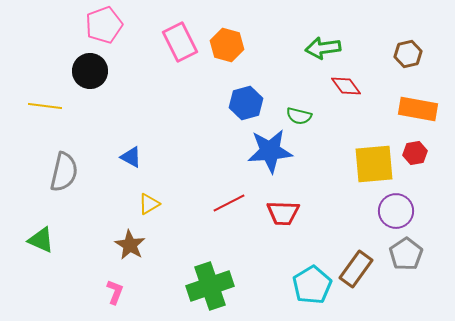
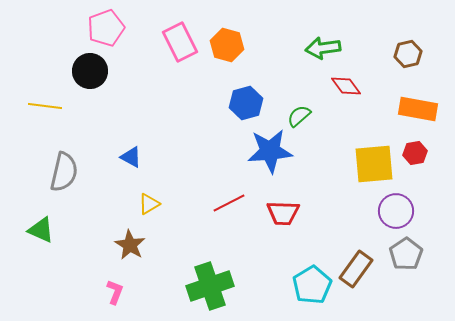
pink pentagon: moved 2 px right, 3 px down
green semicircle: rotated 125 degrees clockwise
green triangle: moved 10 px up
